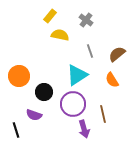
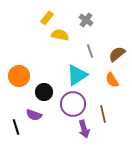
yellow rectangle: moved 3 px left, 2 px down
black line: moved 3 px up
